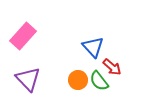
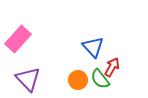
pink rectangle: moved 5 px left, 3 px down
red arrow: rotated 102 degrees counterclockwise
green semicircle: moved 1 px right, 2 px up
